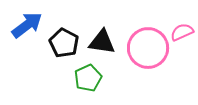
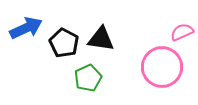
blue arrow: moved 1 px left, 3 px down; rotated 12 degrees clockwise
black triangle: moved 1 px left, 3 px up
pink circle: moved 14 px right, 19 px down
